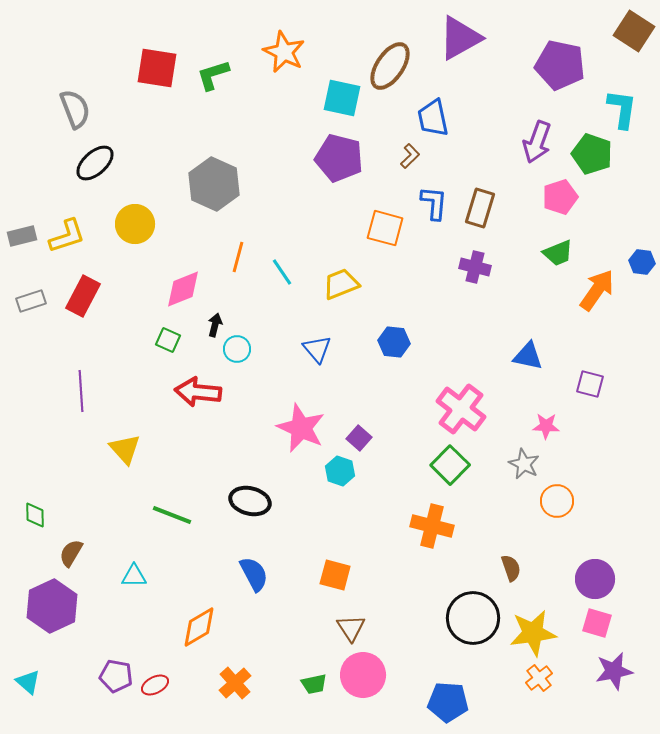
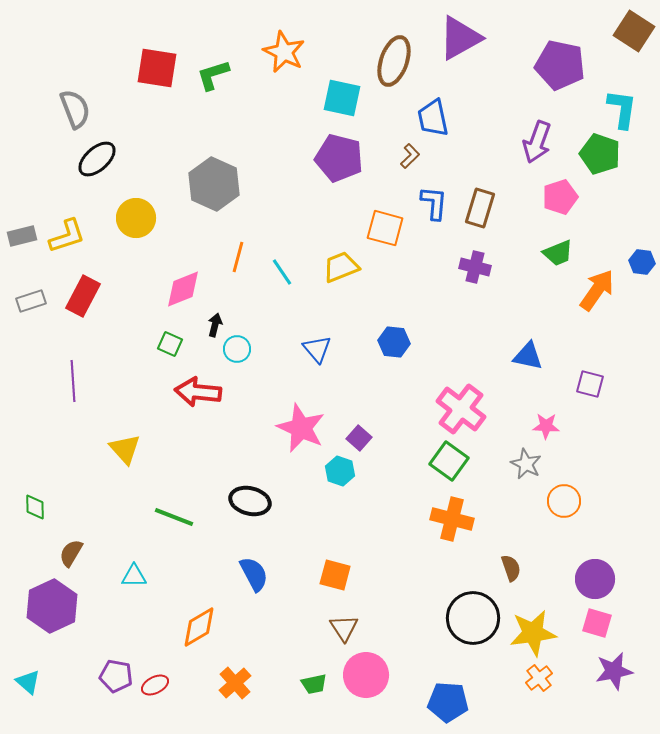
brown ellipse at (390, 66): moved 4 px right, 5 px up; rotated 15 degrees counterclockwise
green pentagon at (592, 154): moved 8 px right
black ellipse at (95, 163): moved 2 px right, 4 px up
yellow circle at (135, 224): moved 1 px right, 6 px up
yellow trapezoid at (341, 284): moved 17 px up
green square at (168, 340): moved 2 px right, 4 px down
purple line at (81, 391): moved 8 px left, 10 px up
gray star at (524, 464): moved 2 px right
green square at (450, 465): moved 1 px left, 4 px up; rotated 9 degrees counterclockwise
orange circle at (557, 501): moved 7 px right
green diamond at (35, 515): moved 8 px up
green line at (172, 515): moved 2 px right, 2 px down
orange cross at (432, 526): moved 20 px right, 7 px up
brown triangle at (351, 628): moved 7 px left
pink circle at (363, 675): moved 3 px right
